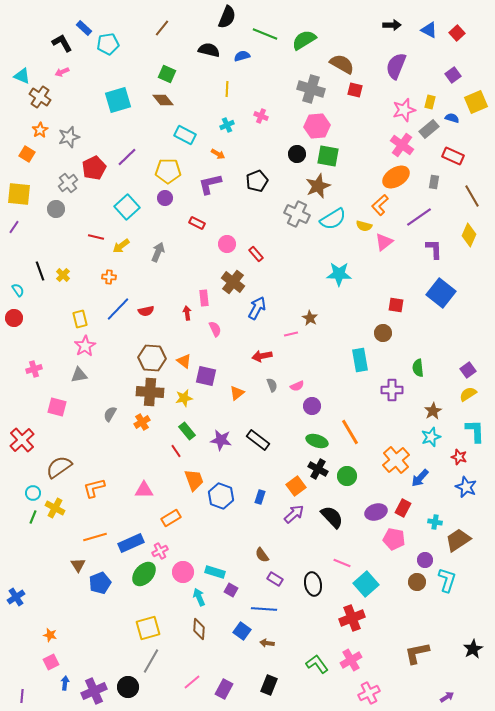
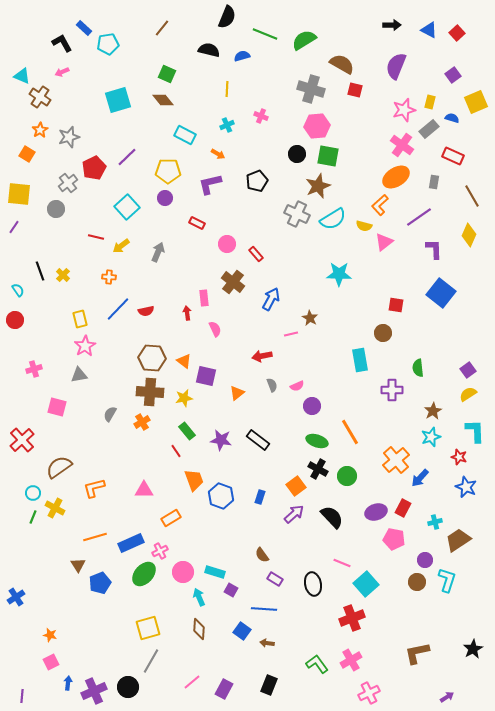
blue arrow at (257, 308): moved 14 px right, 9 px up
red circle at (14, 318): moved 1 px right, 2 px down
cyan cross at (435, 522): rotated 24 degrees counterclockwise
blue arrow at (65, 683): moved 3 px right
